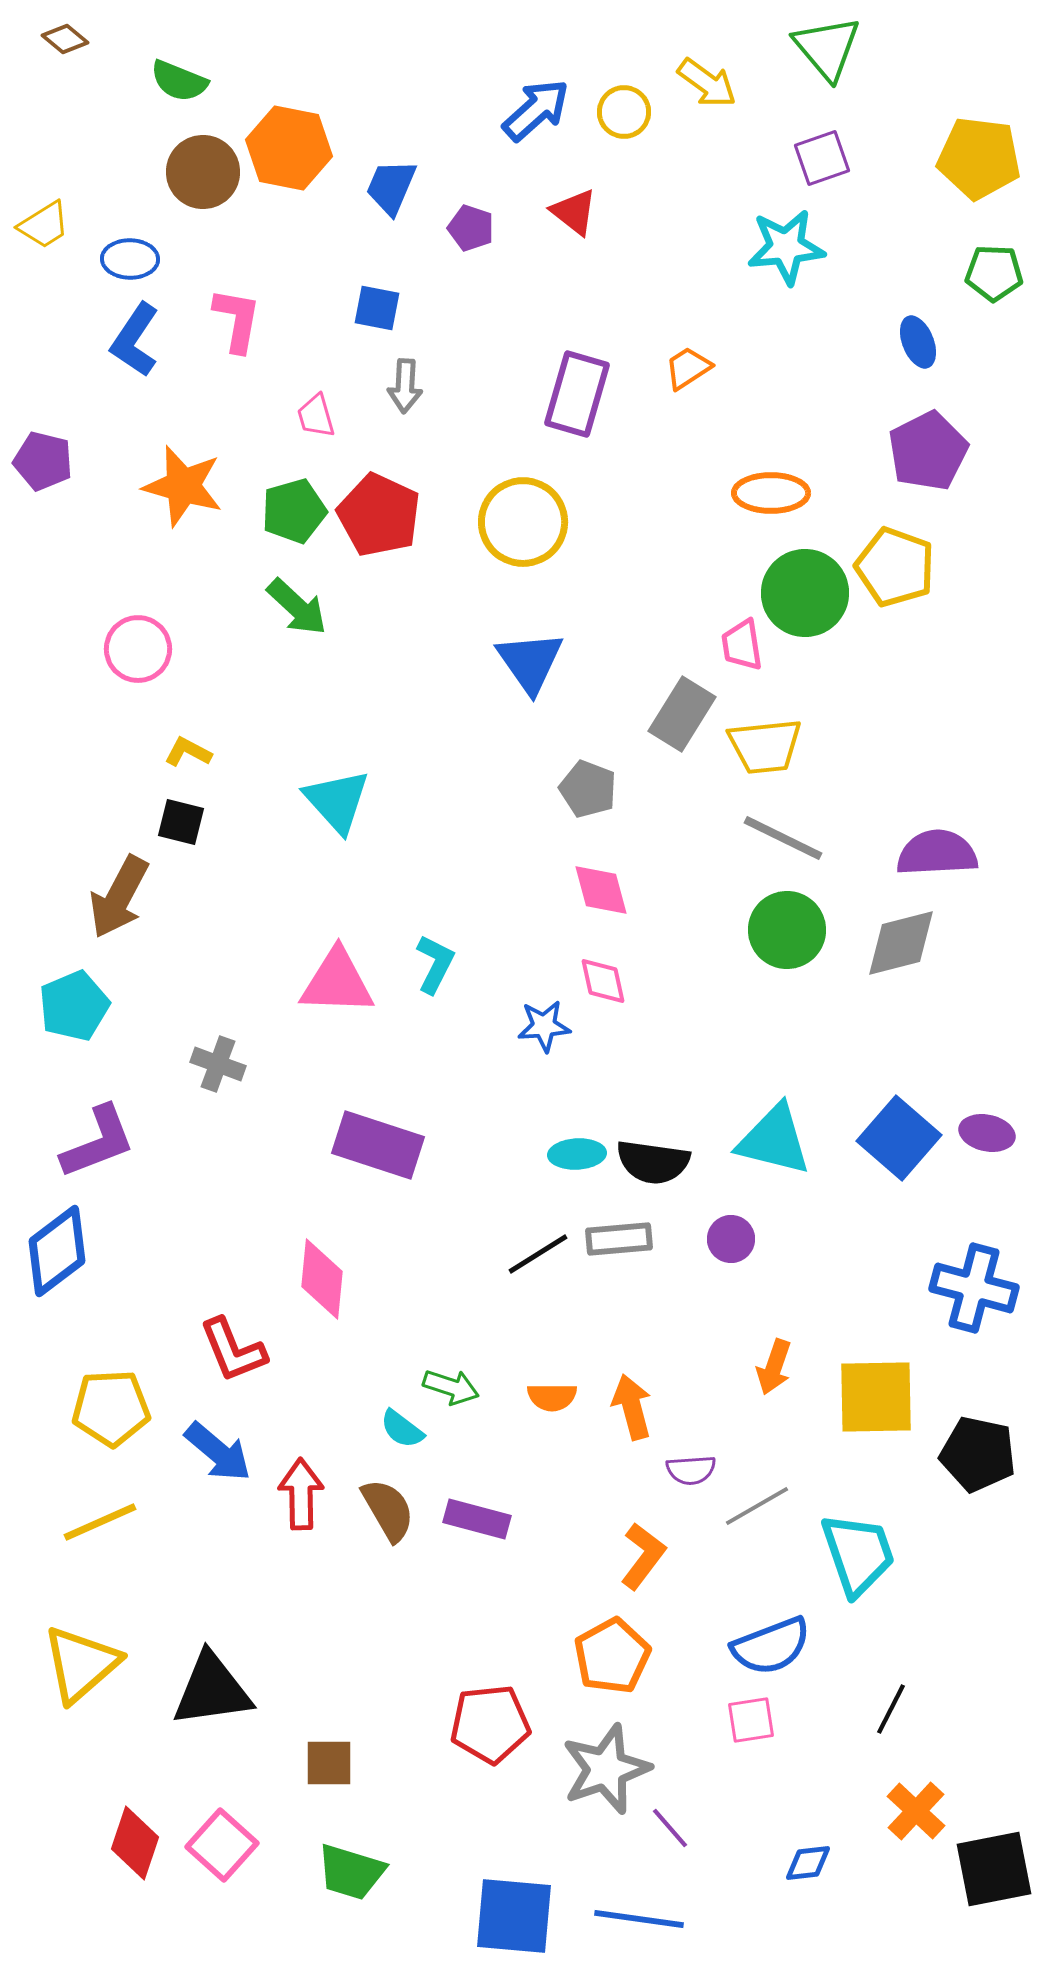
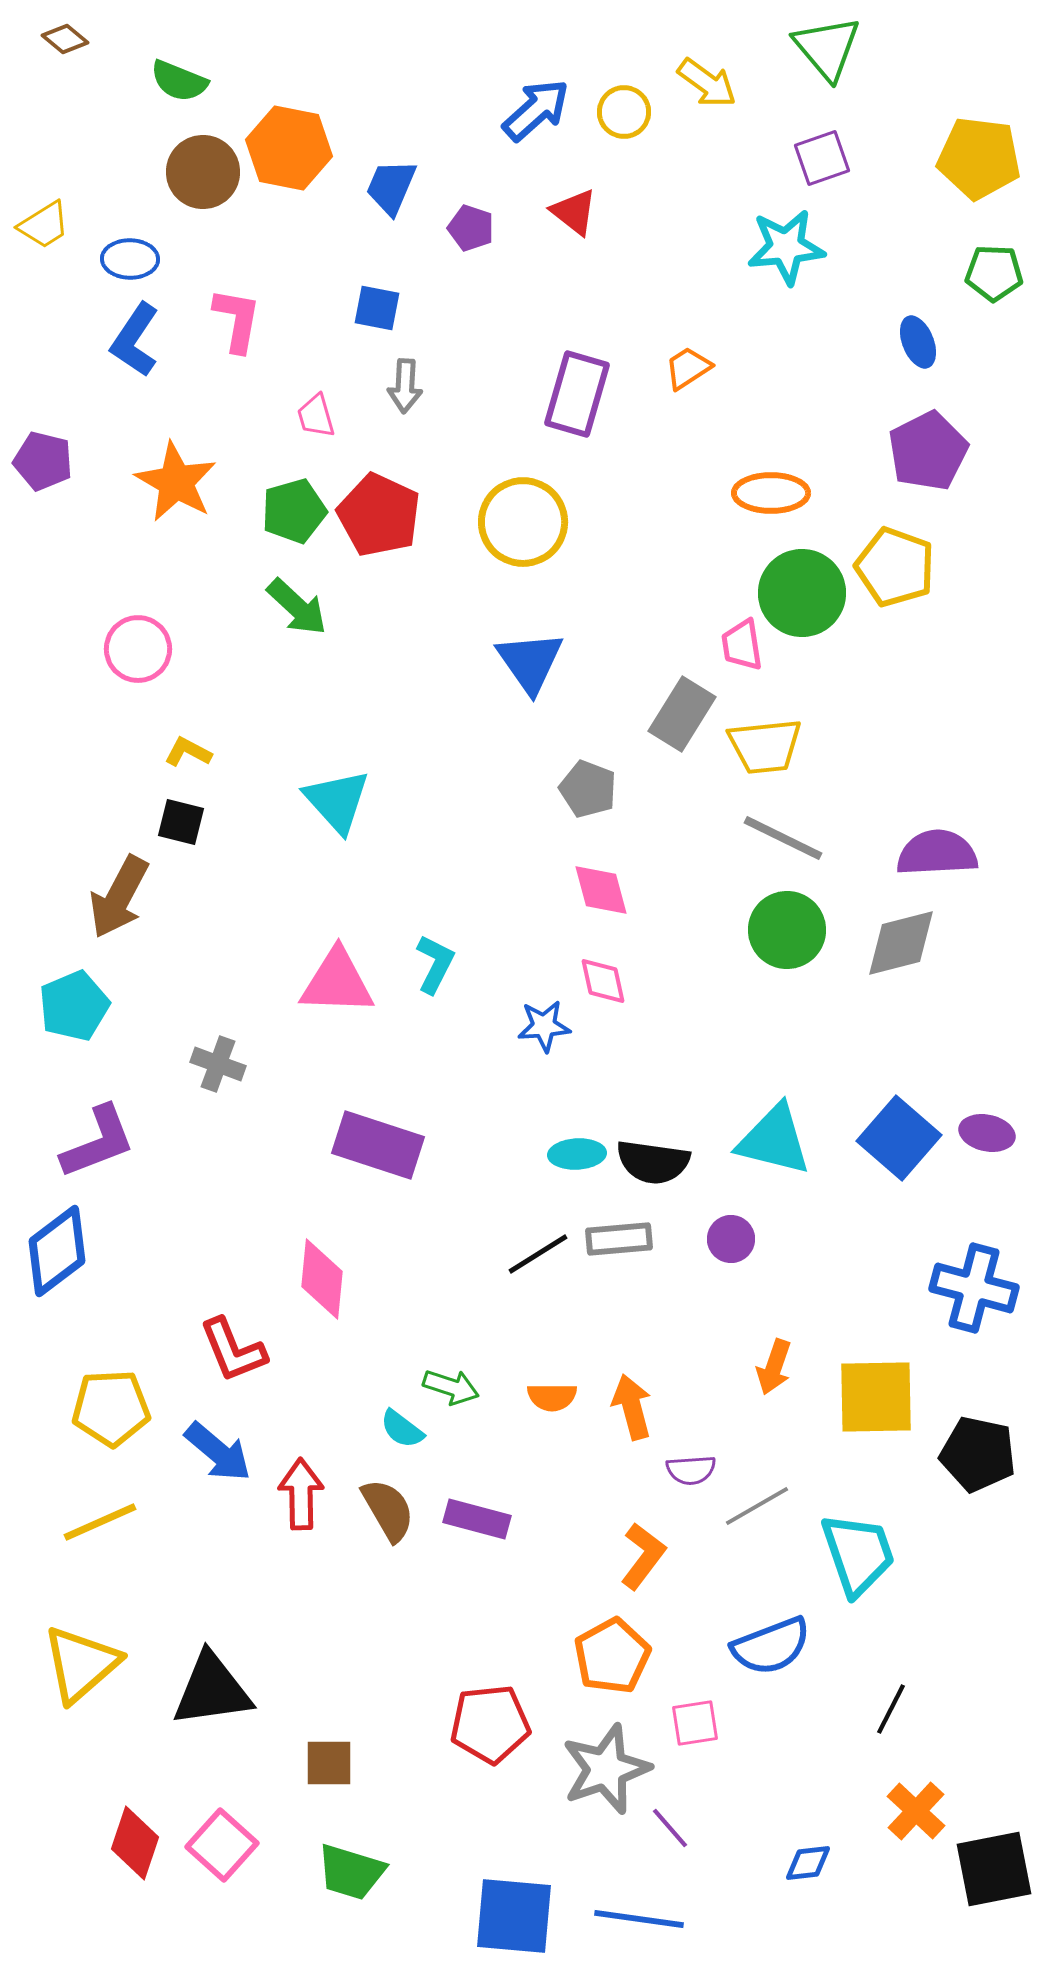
orange star at (183, 486): moved 7 px left, 4 px up; rotated 14 degrees clockwise
green circle at (805, 593): moved 3 px left
pink square at (751, 1720): moved 56 px left, 3 px down
